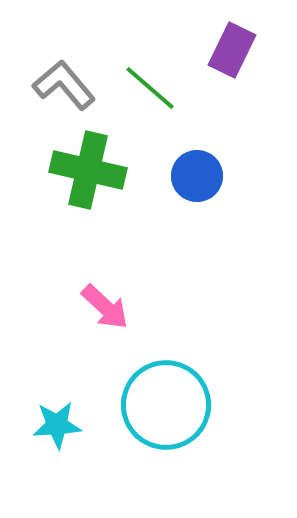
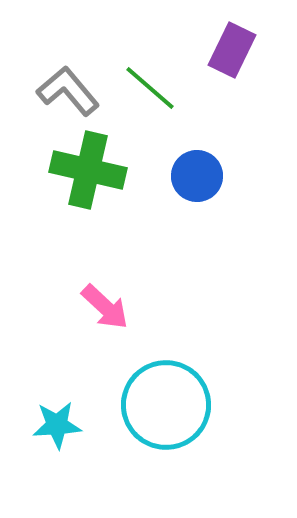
gray L-shape: moved 4 px right, 6 px down
